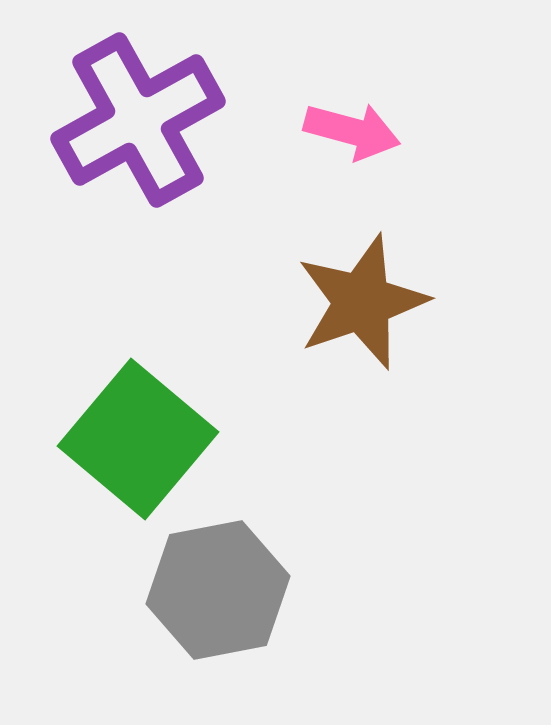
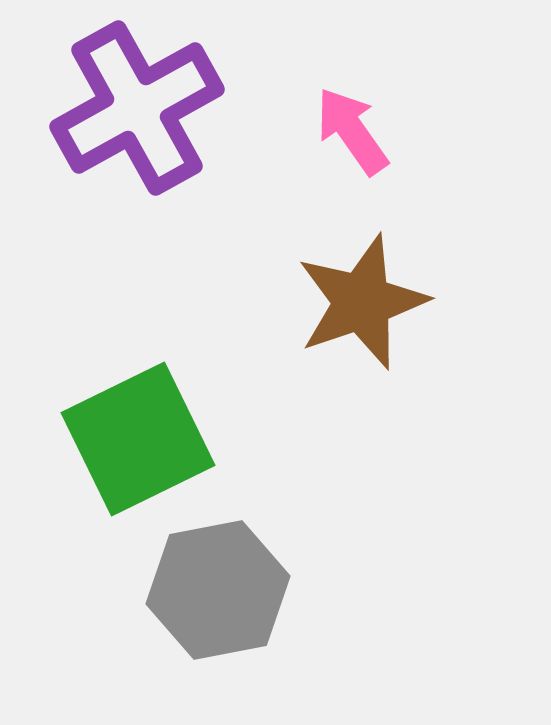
purple cross: moved 1 px left, 12 px up
pink arrow: rotated 140 degrees counterclockwise
green square: rotated 24 degrees clockwise
